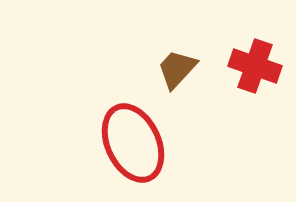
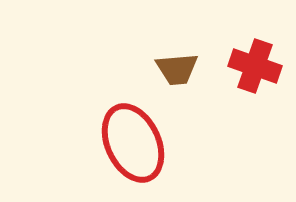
brown trapezoid: rotated 138 degrees counterclockwise
